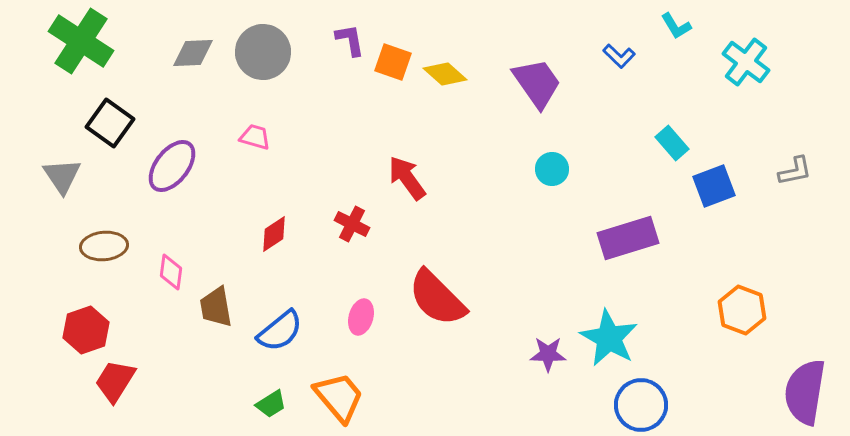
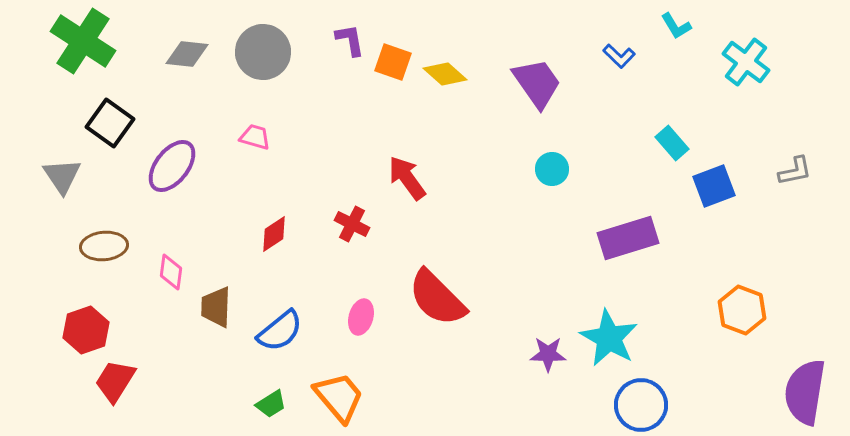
green cross: moved 2 px right
gray diamond: moved 6 px left, 1 px down; rotated 9 degrees clockwise
brown trapezoid: rotated 12 degrees clockwise
